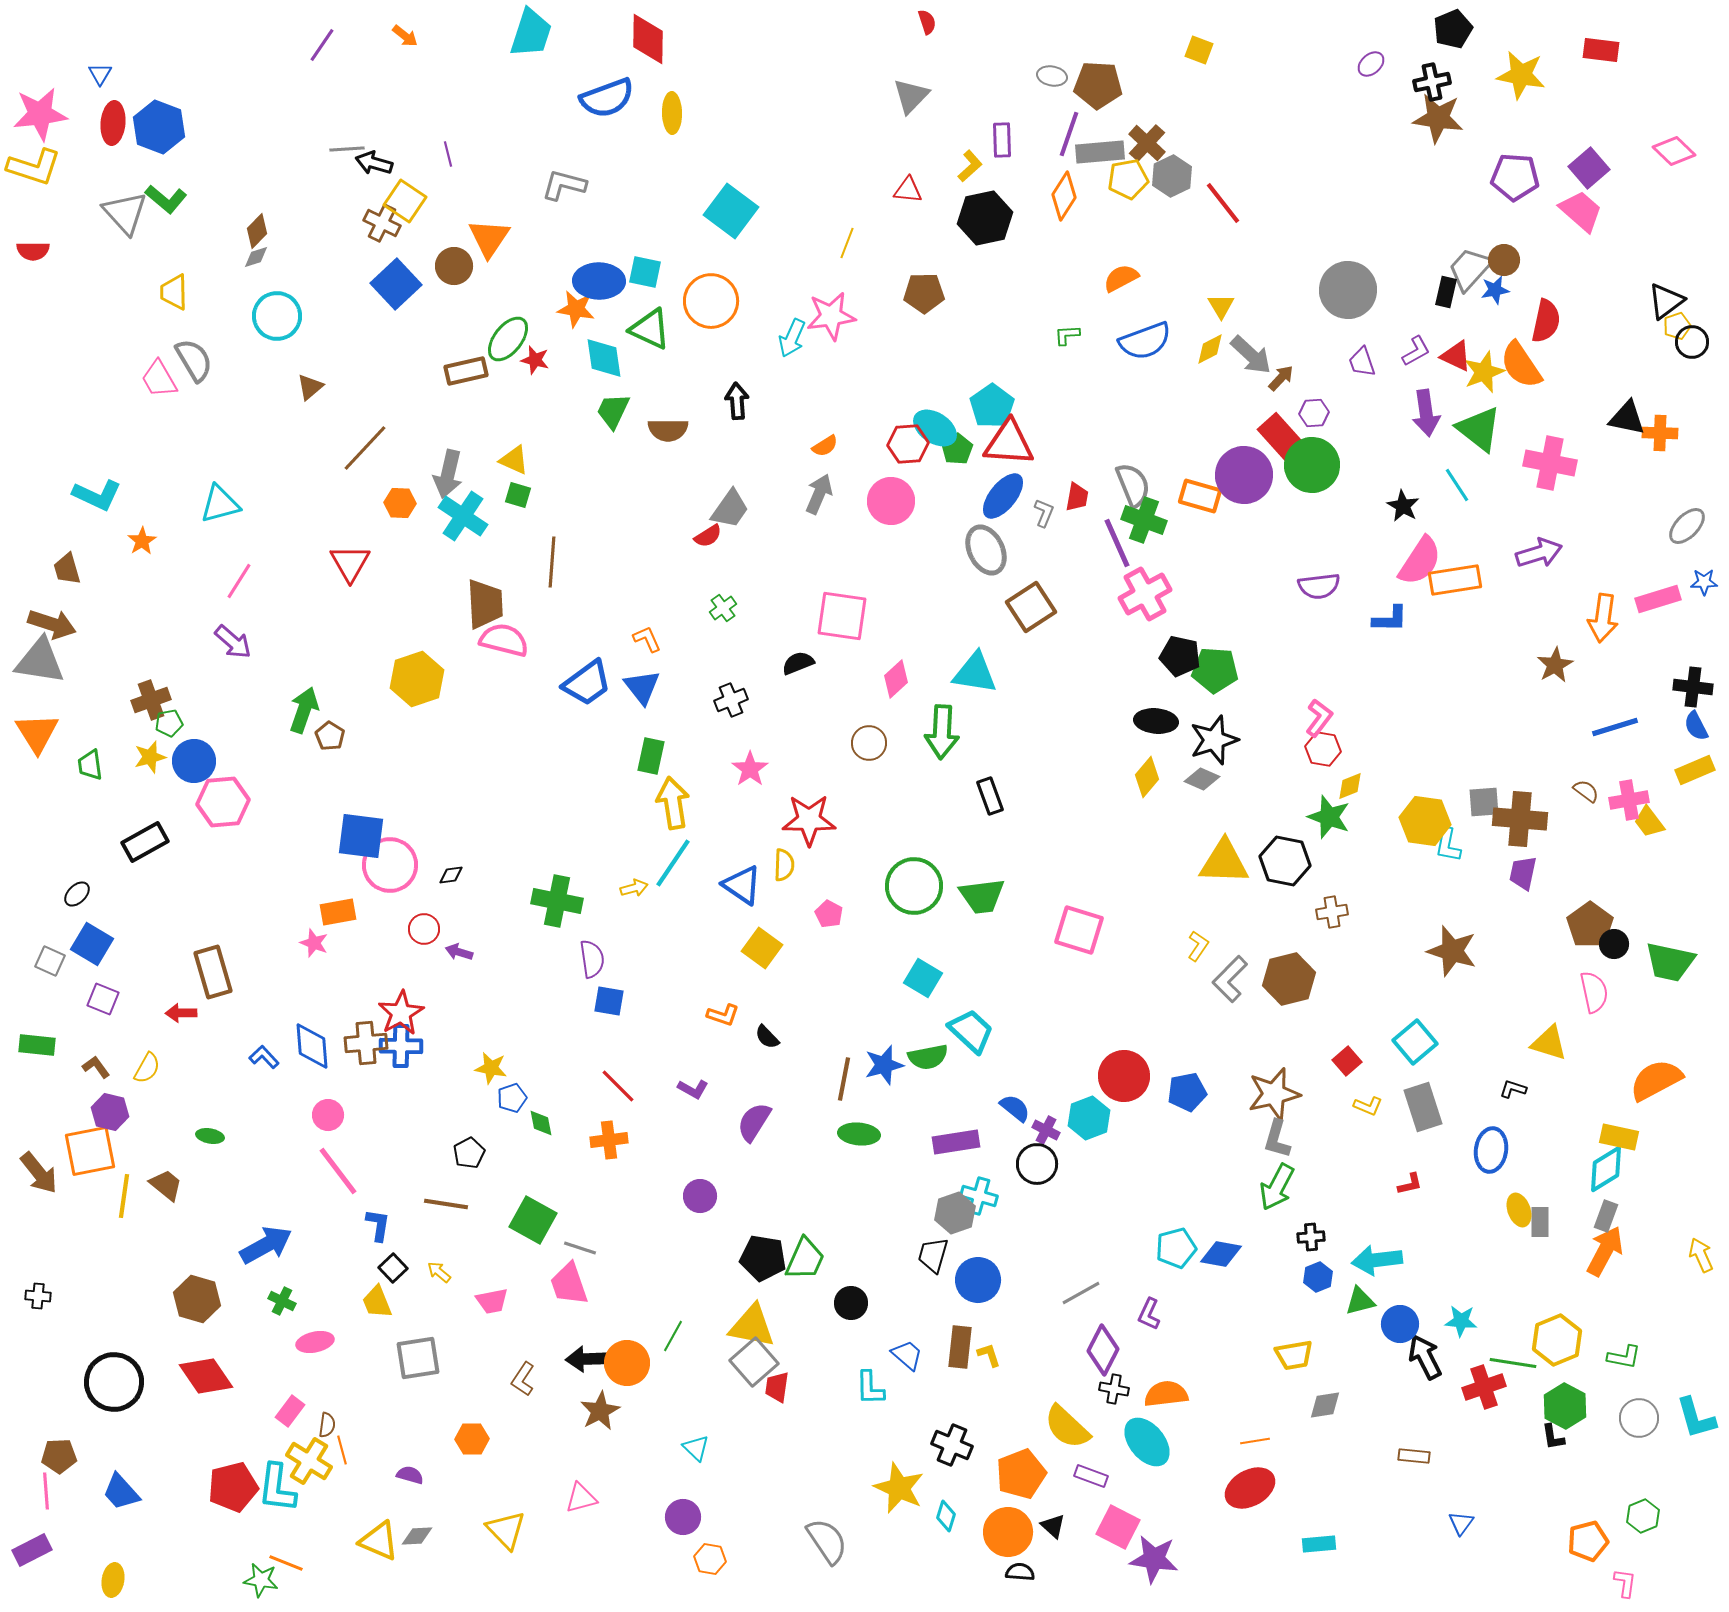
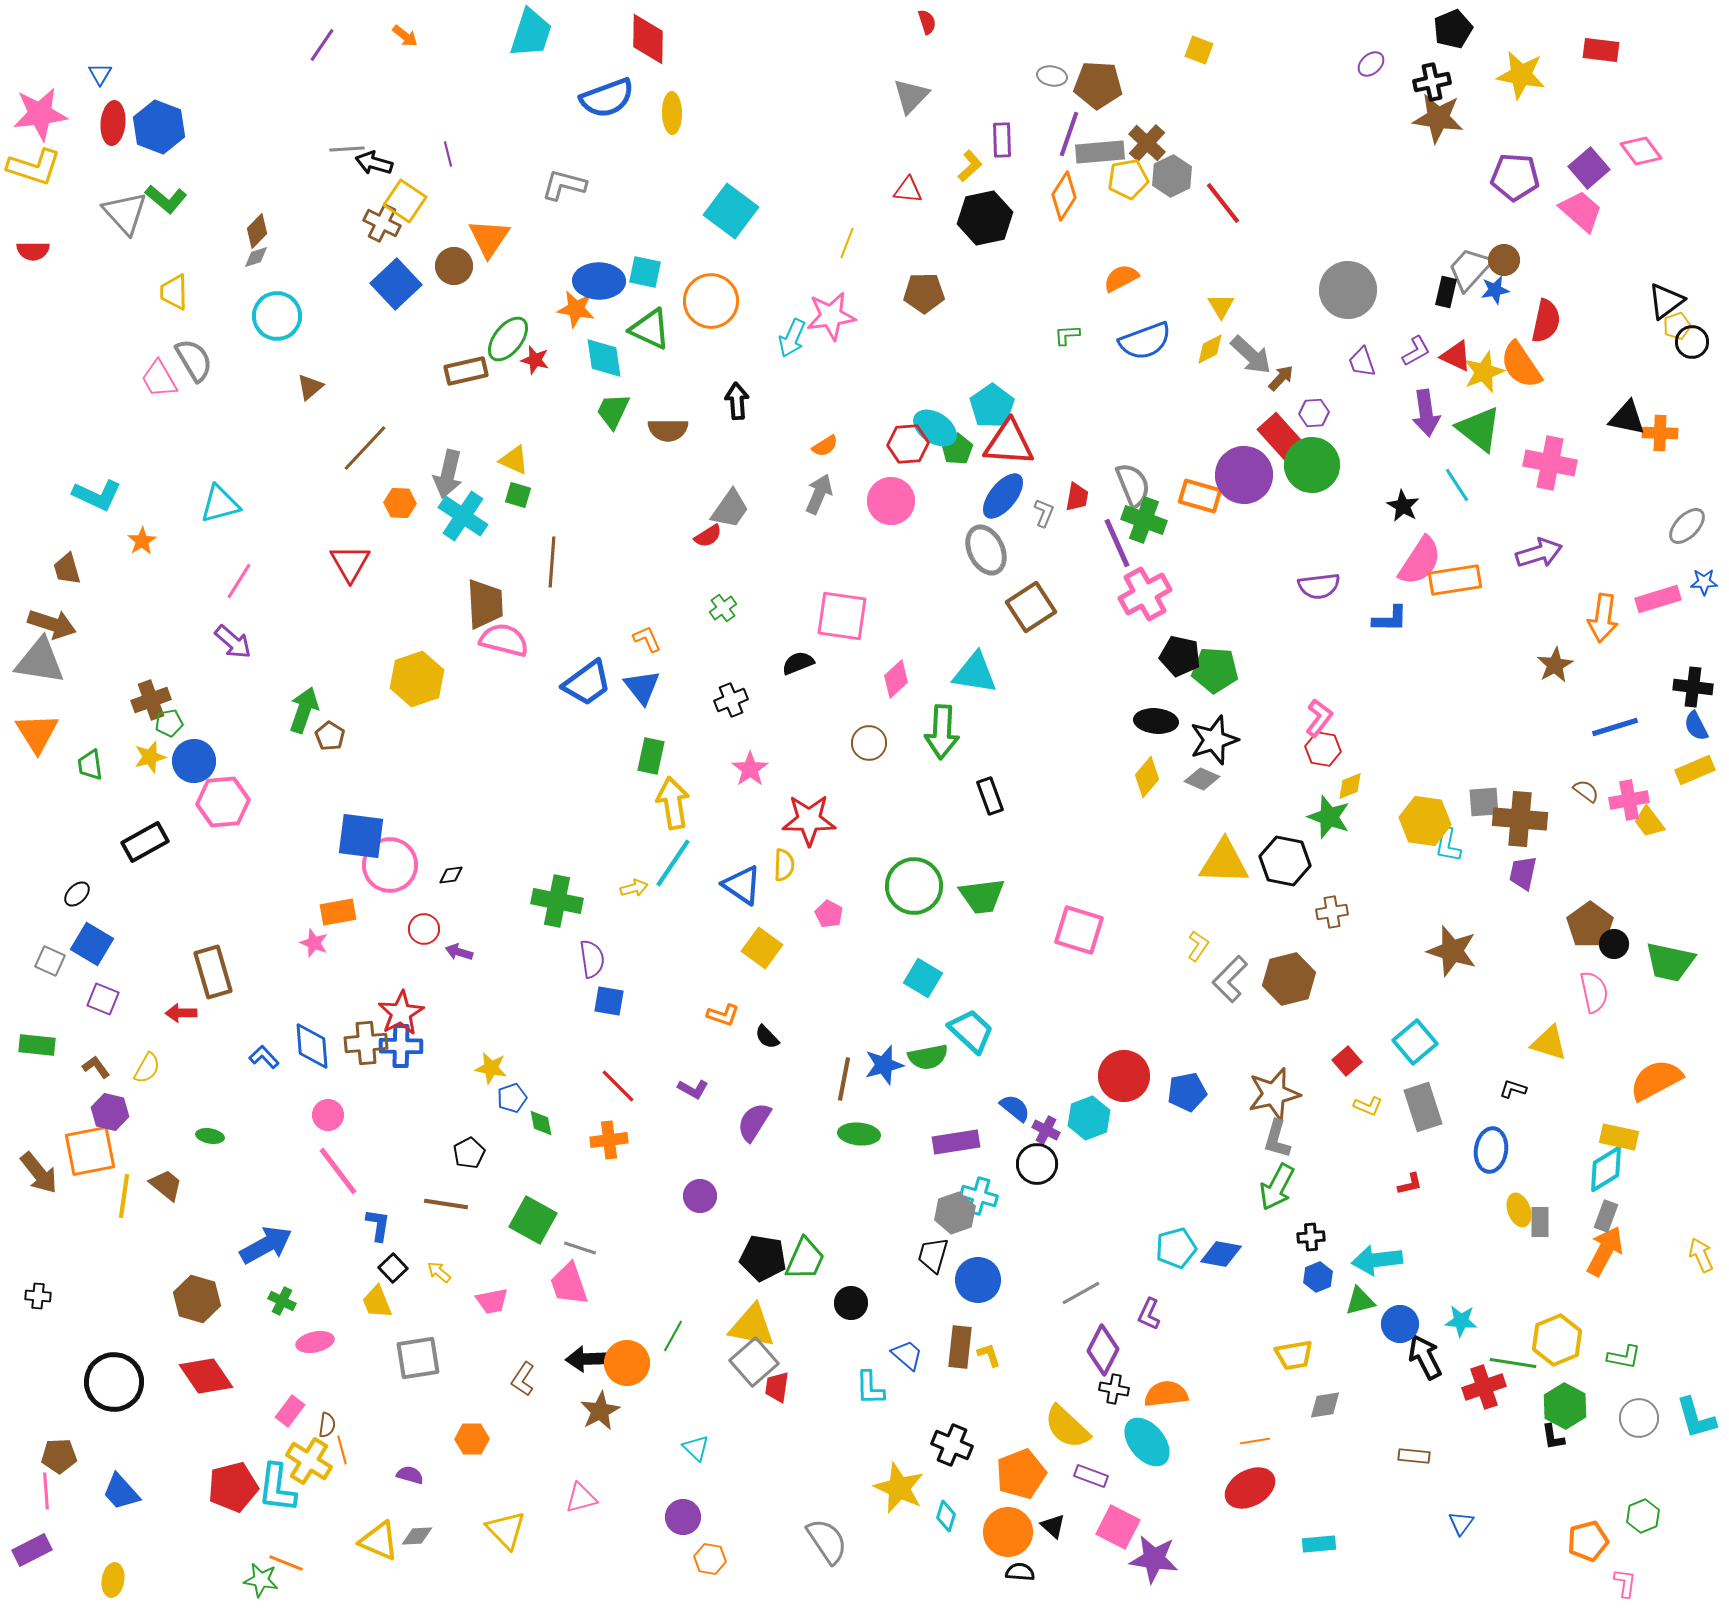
pink diamond at (1674, 151): moved 33 px left; rotated 9 degrees clockwise
